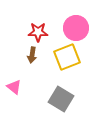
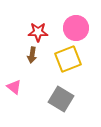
yellow square: moved 1 px right, 2 px down
